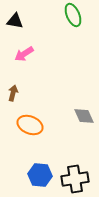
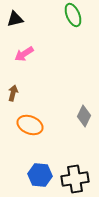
black triangle: moved 2 px up; rotated 24 degrees counterclockwise
gray diamond: rotated 50 degrees clockwise
